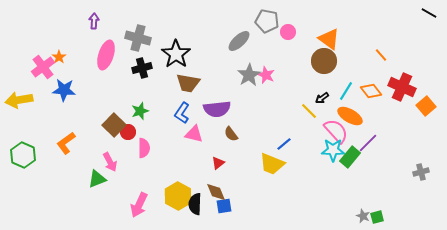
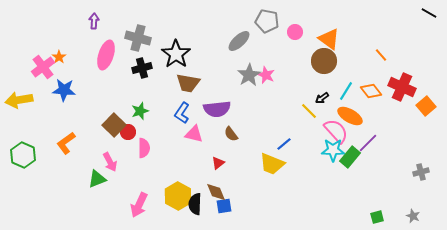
pink circle at (288, 32): moved 7 px right
gray star at (363, 216): moved 50 px right
